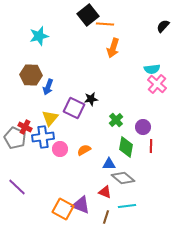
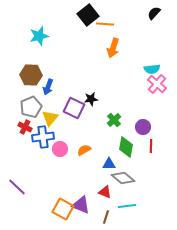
black semicircle: moved 9 px left, 13 px up
green cross: moved 2 px left
gray pentagon: moved 16 px right, 31 px up; rotated 25 degrees clockwise
